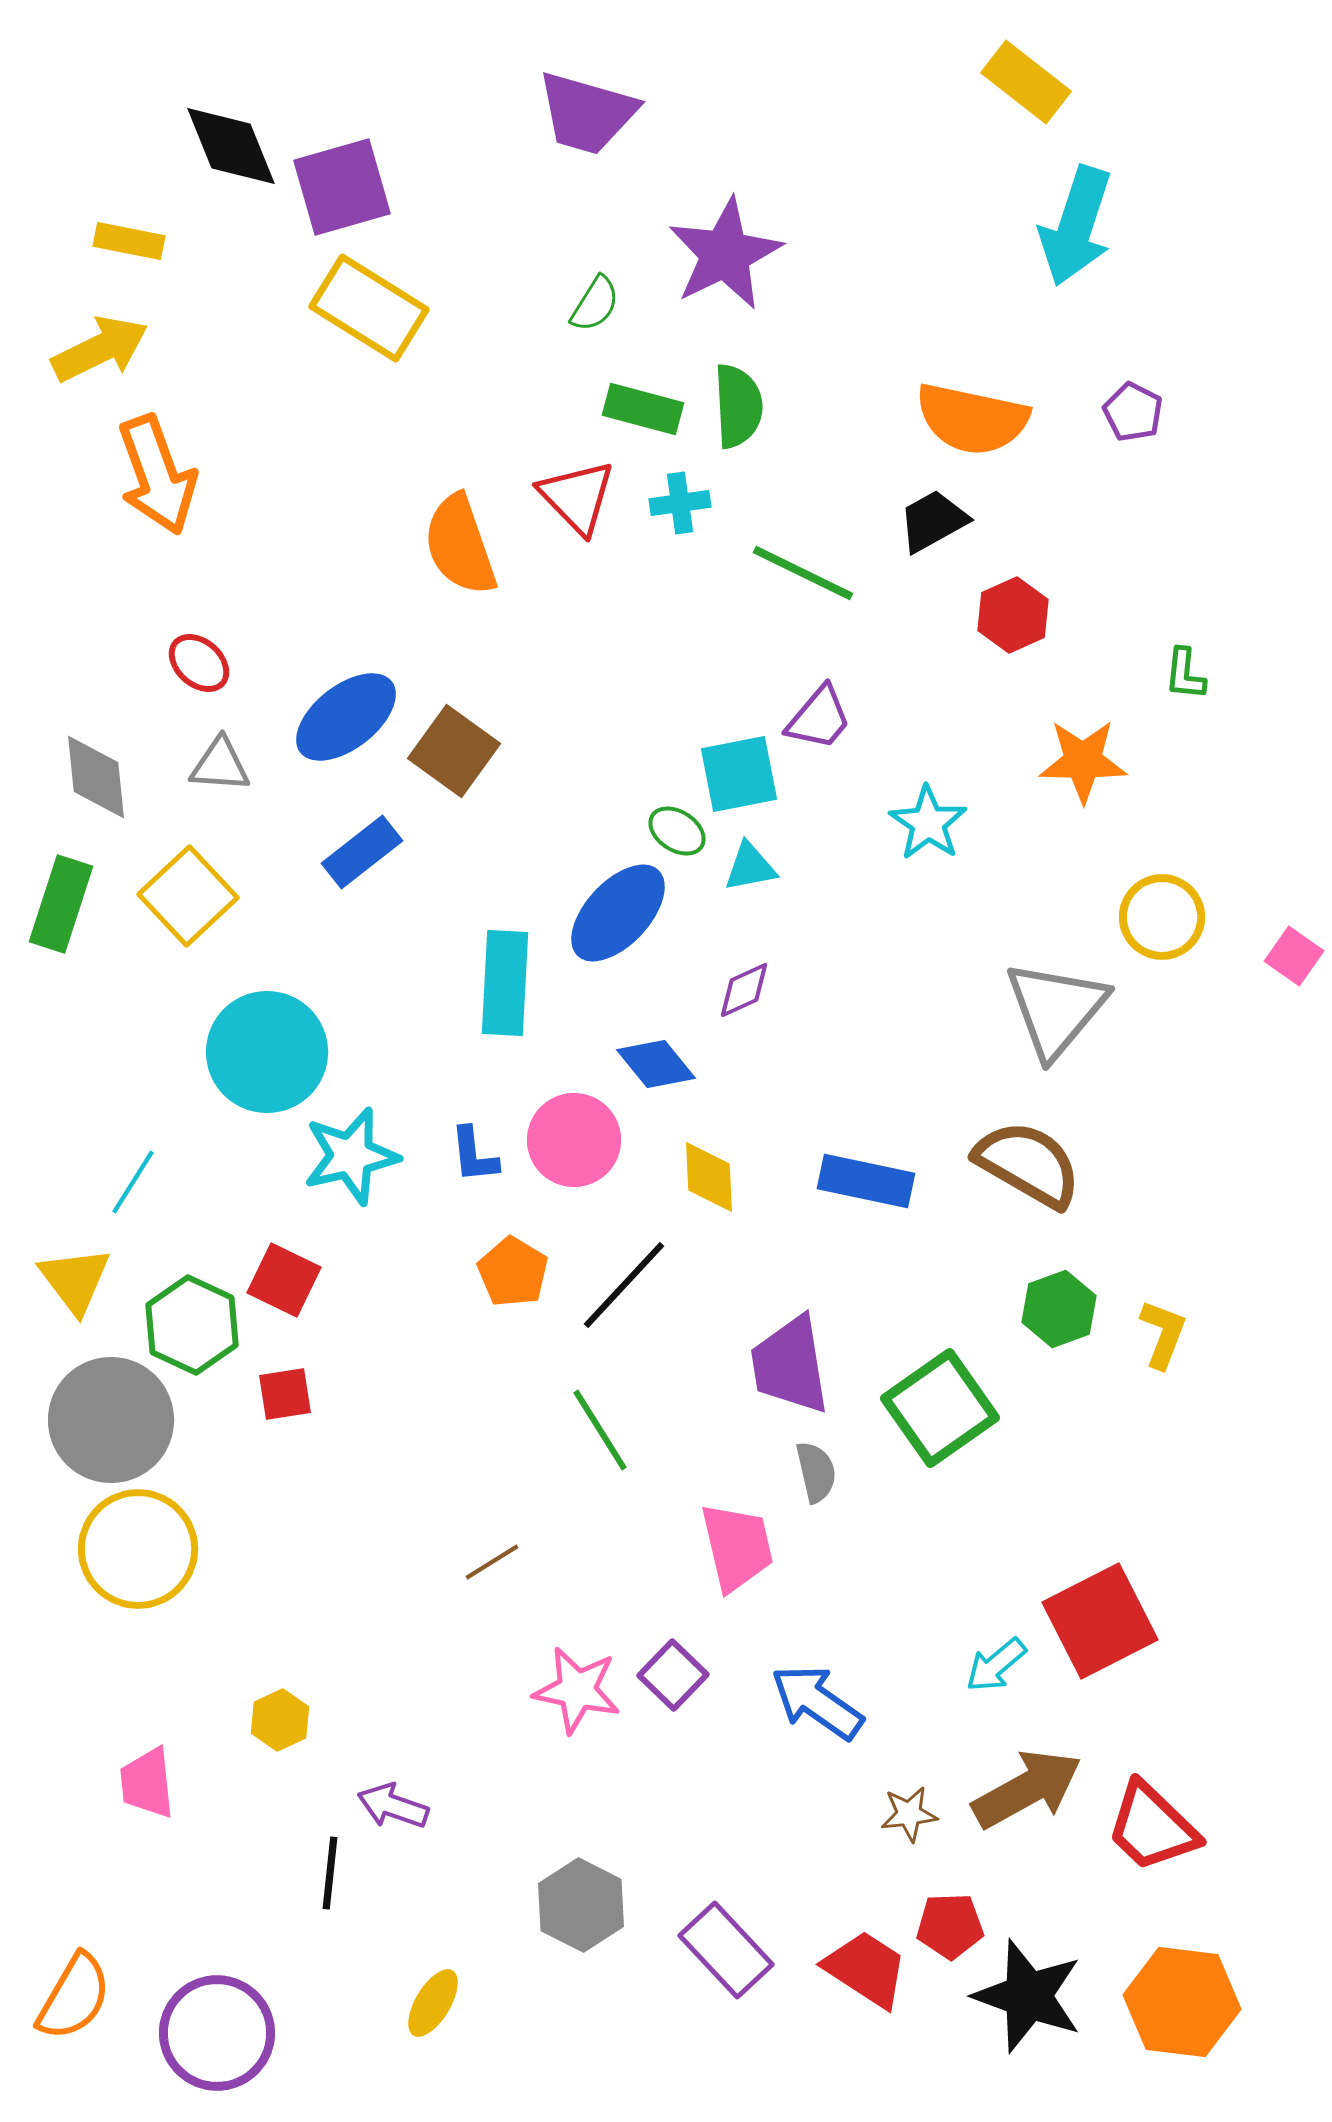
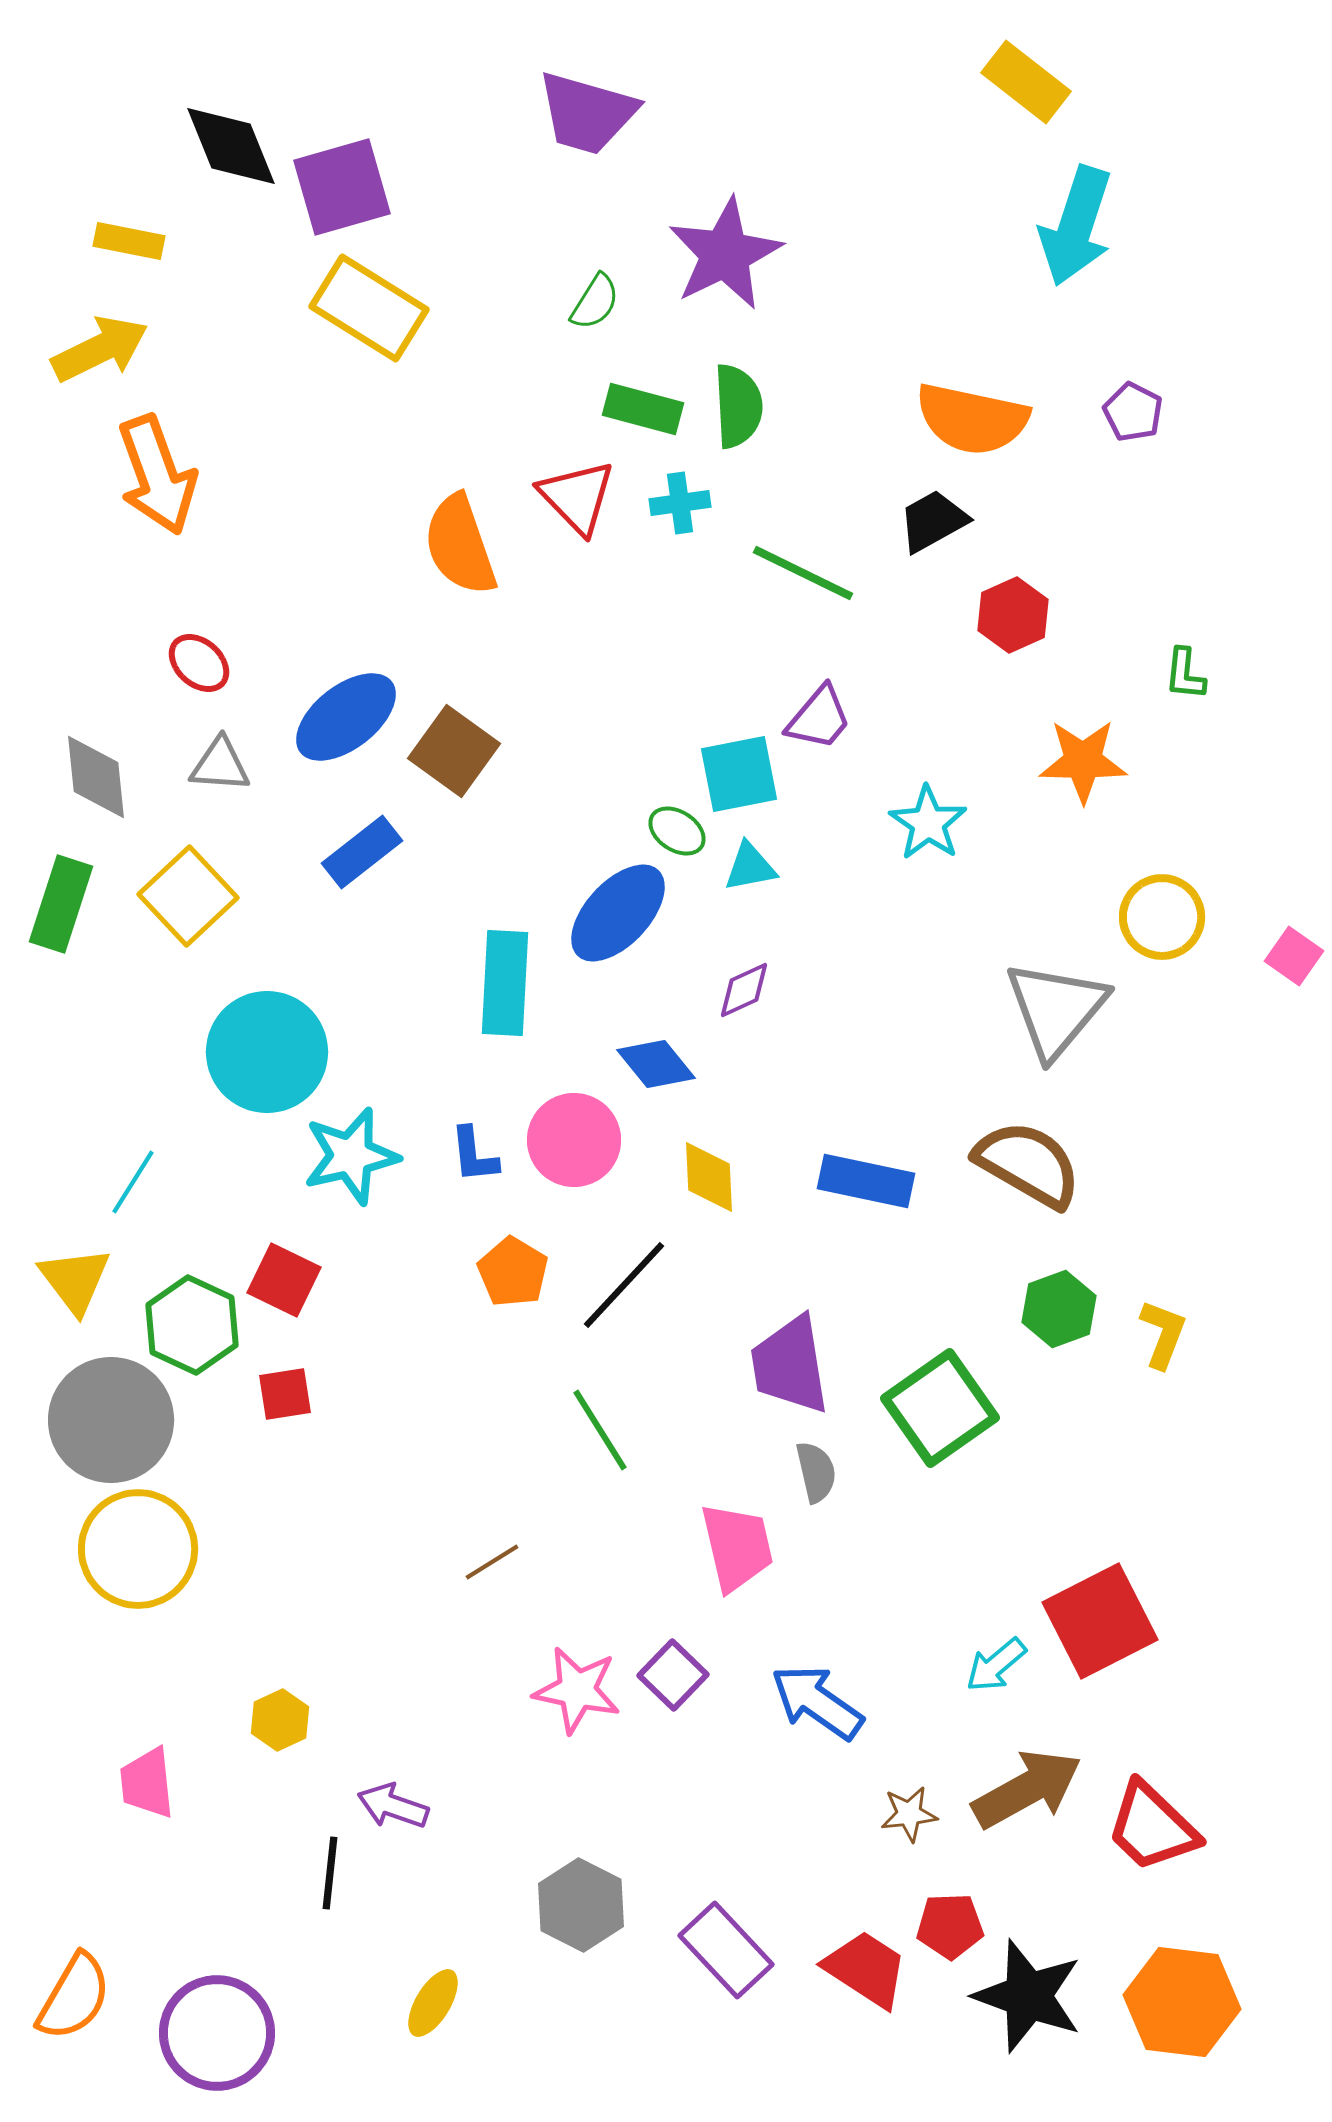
green semicircle at (595, 304): moved 2 px up
